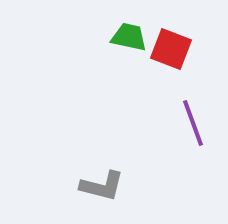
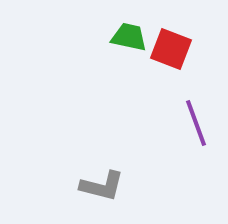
purple line: moved 3 px right
